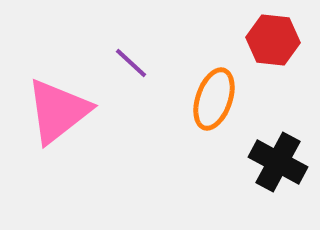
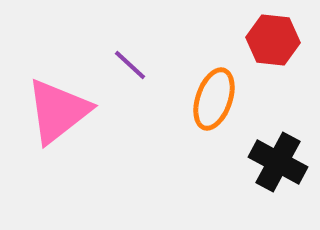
purple line: moved 1 px left, 2 px down
